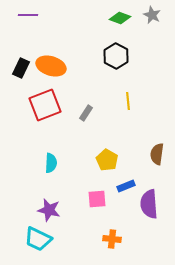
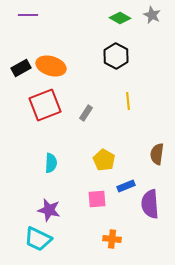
green diamond: rotated 10 degrees clockwise
black rectangle: rotated 36 degrees clockwise
yellow pentagon: moved 3 px left
purple semicircle: moved 1 px right
